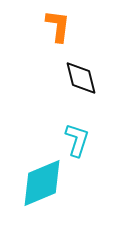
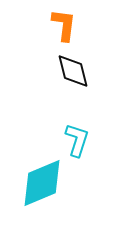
orange L-shape: moved 6 px right, 1 px up
black diamond: moved 8 px left, 7 px up
